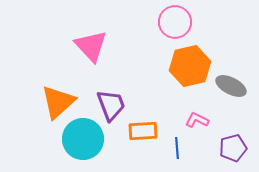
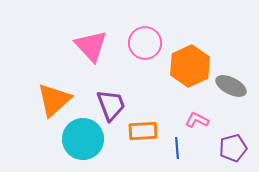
pink circle: moved 30 px left, 21 px down
orange hexagon: rotated 12 degrees counterclockwise
orange triangle: moved 4 px left, 2 px up
